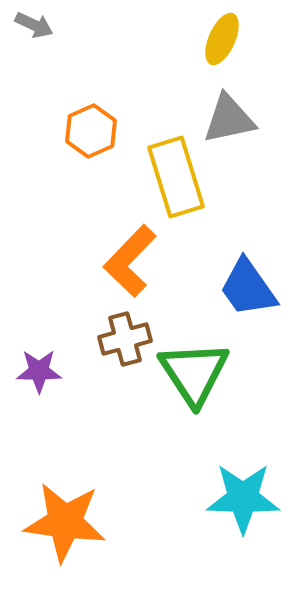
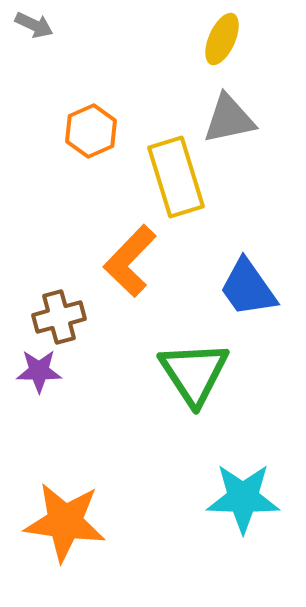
brown cross: moved 66 px left, 22 px up
